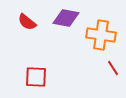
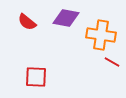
red line: moved 1 px left, 6 px up; rotated 28 degrees counterclockwise
